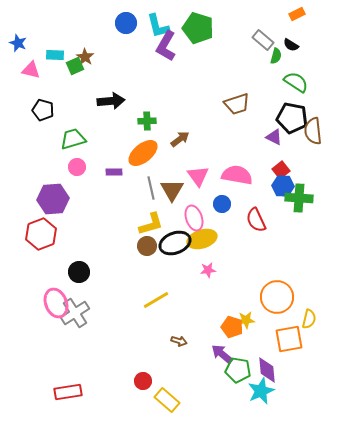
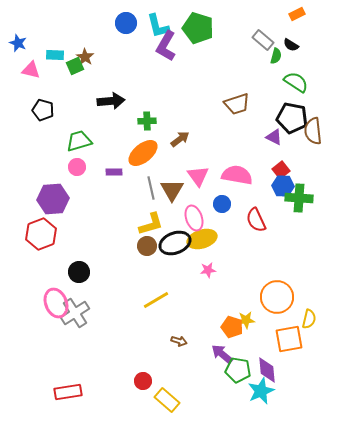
green trapezoid at (73, 139): moved 6 px right, 2 px down
